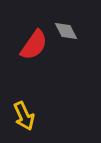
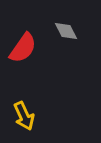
red semicircle: moved 11 px left, 3 px down
